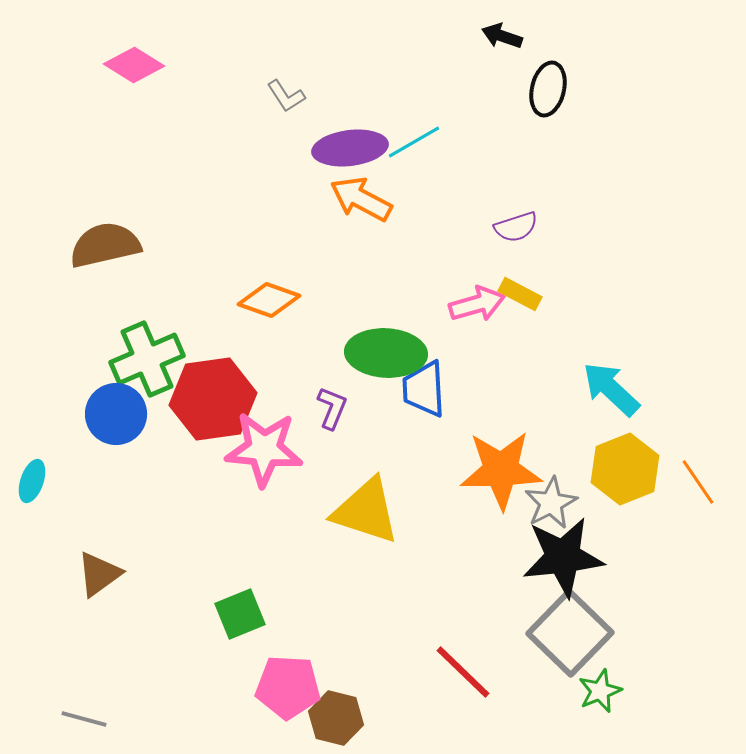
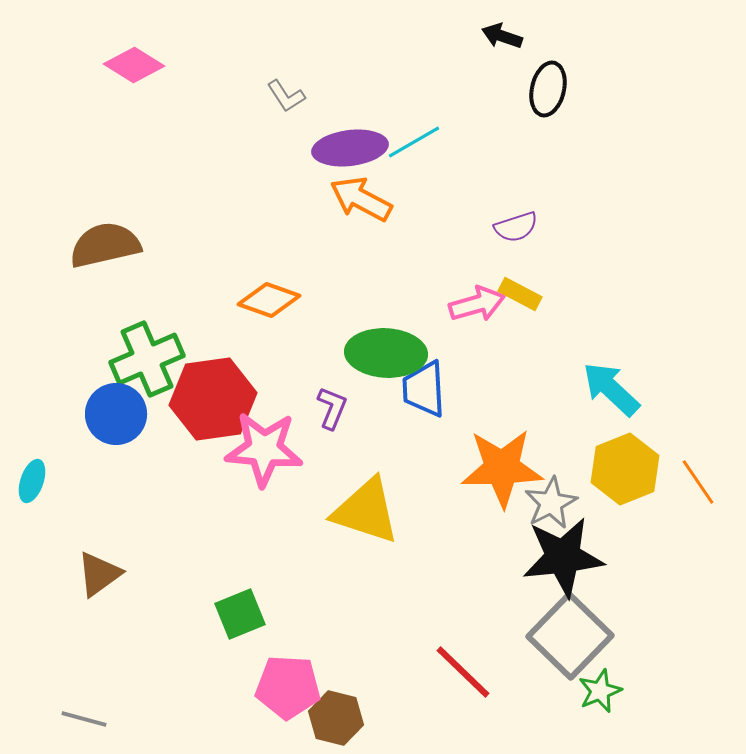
orange star: moved 1 px right, 2 px up
gray square: moved 3 px down
